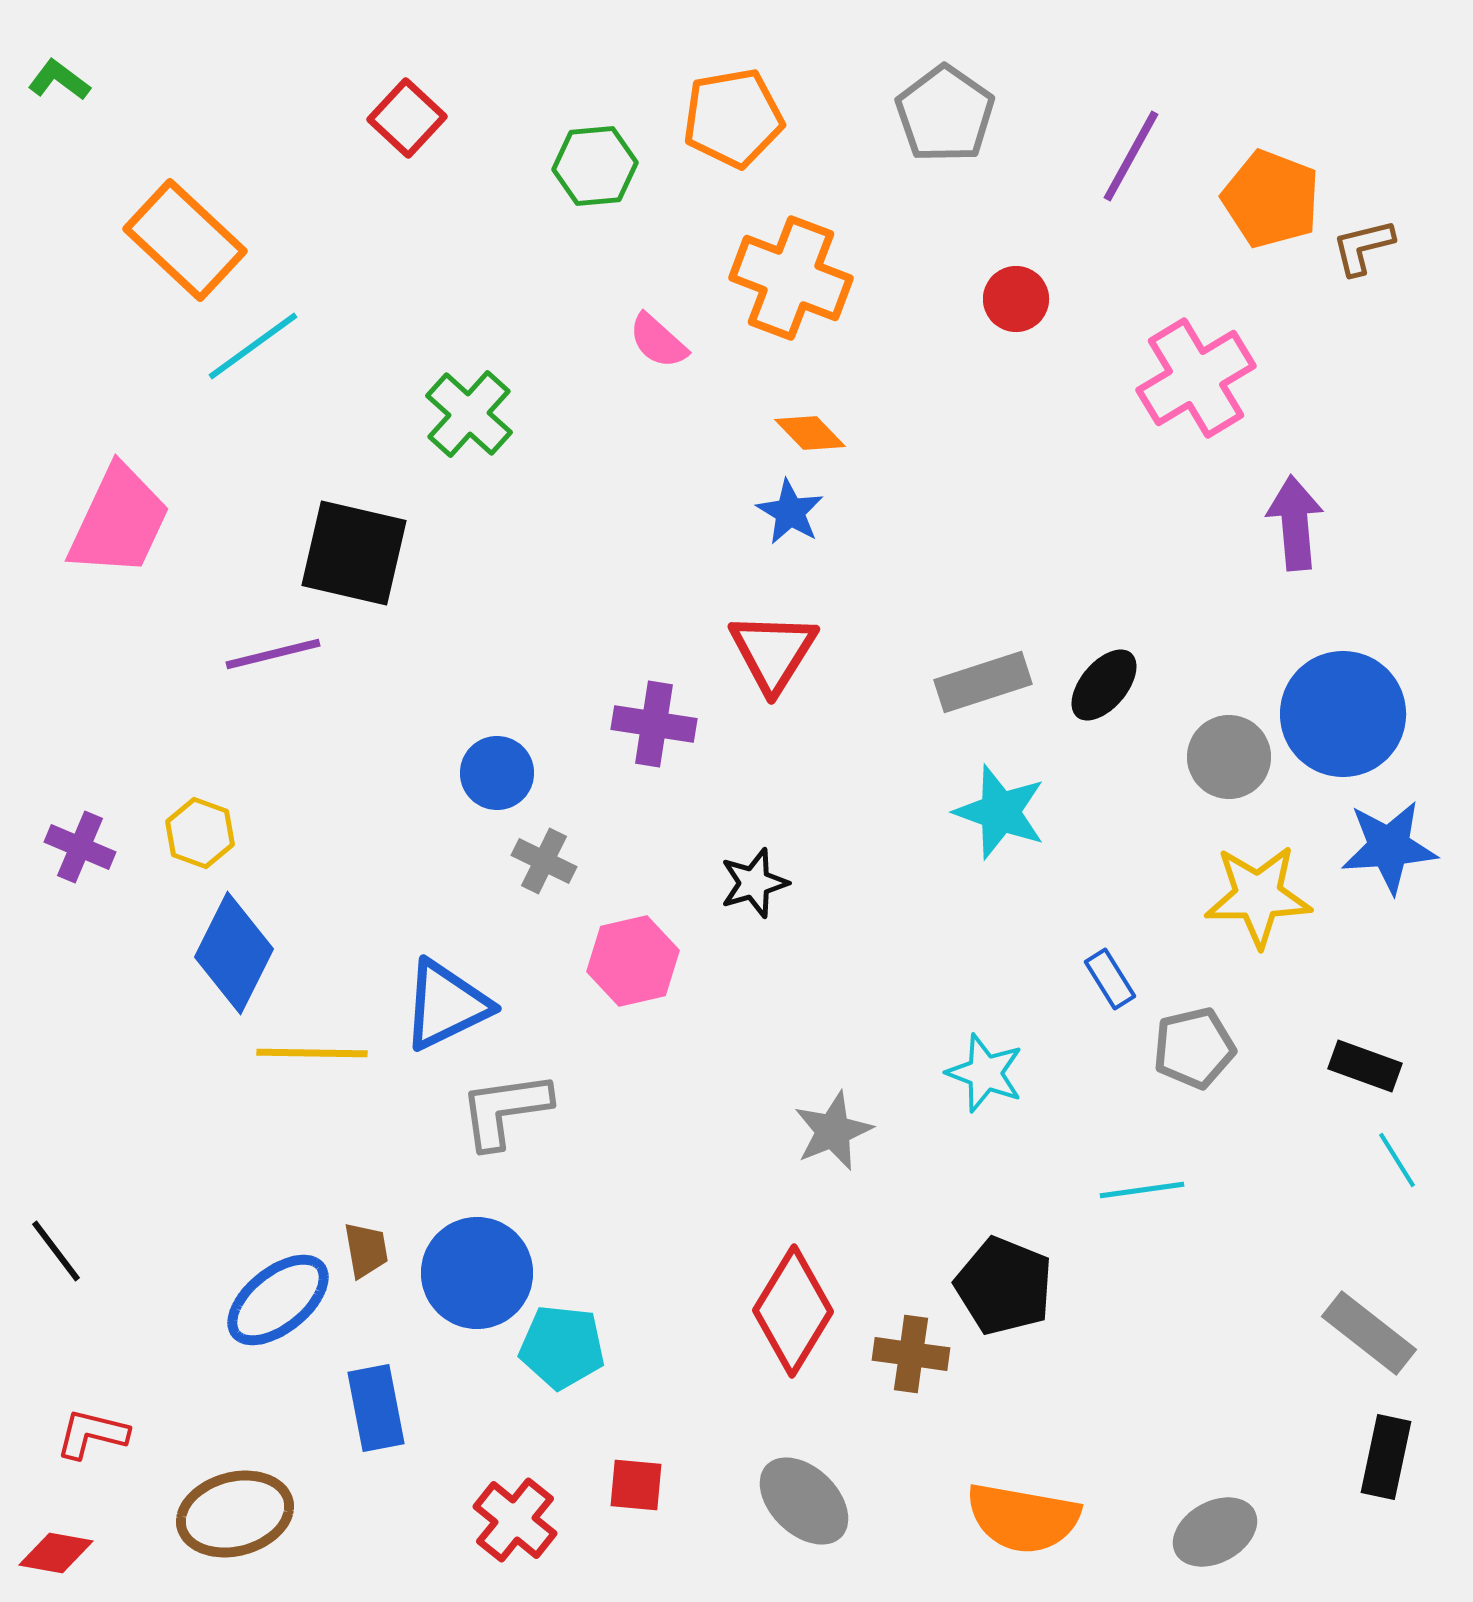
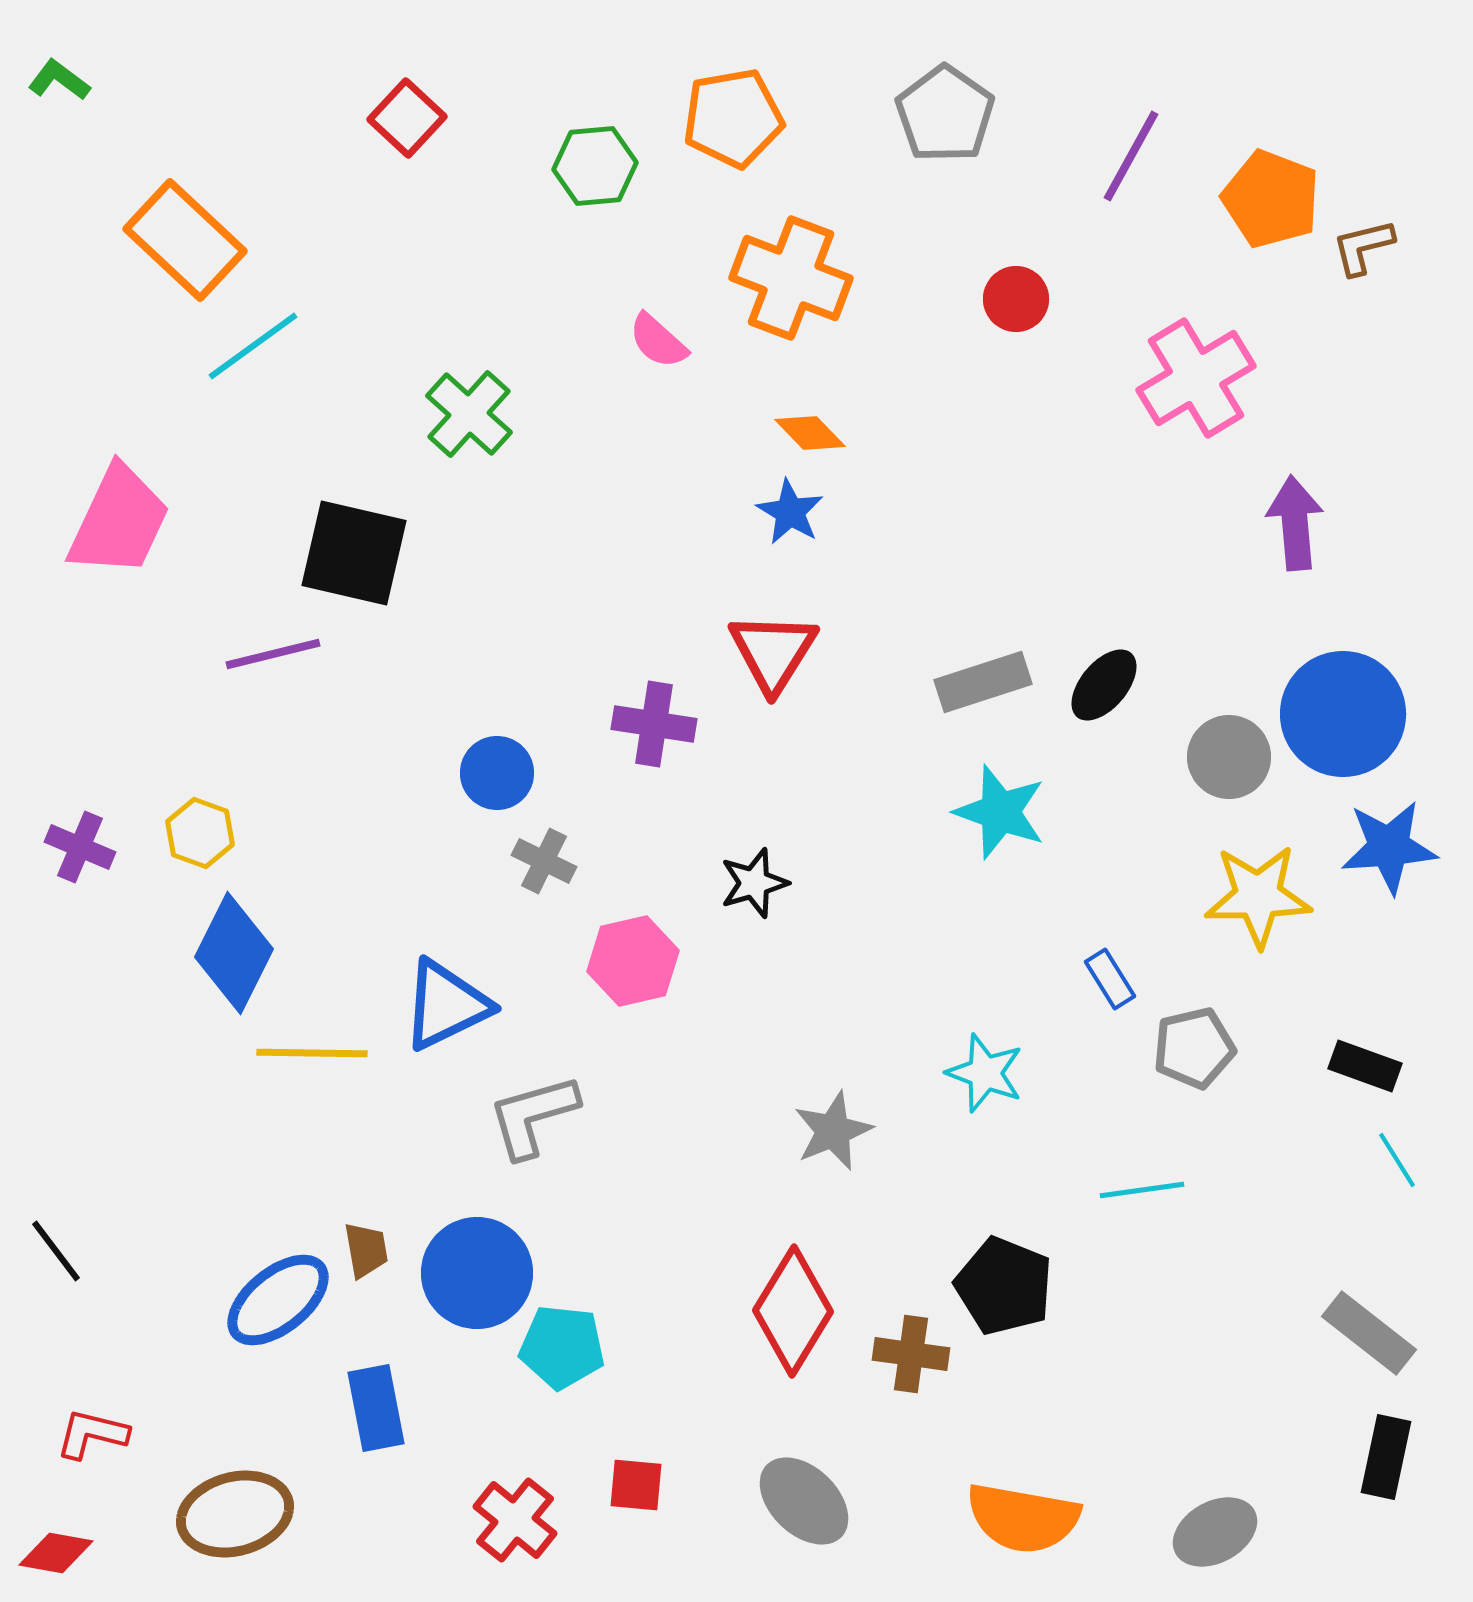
gray L-shape at (505, 1110): moved 28 px right, 6 px down; rotated 8 degrees counterclockwise
